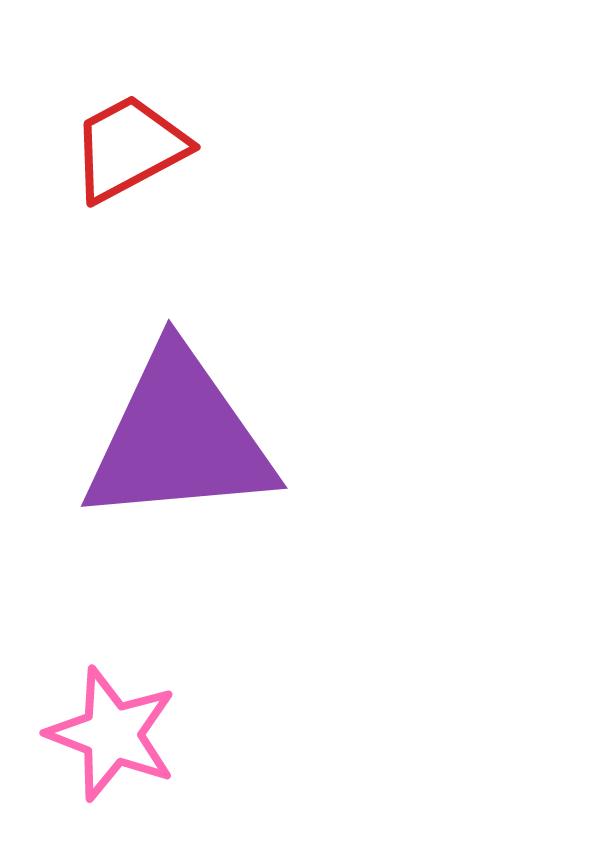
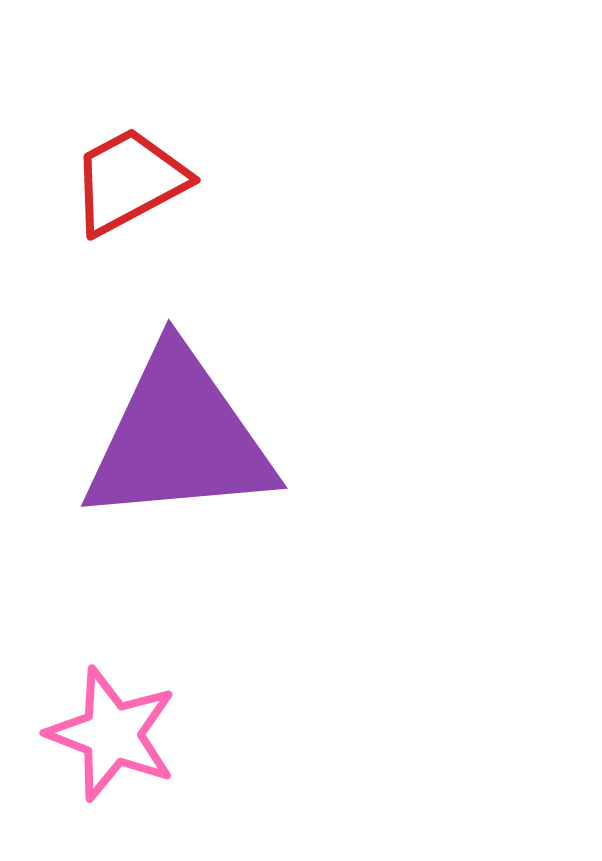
red trapezoid: moved 33 px down
